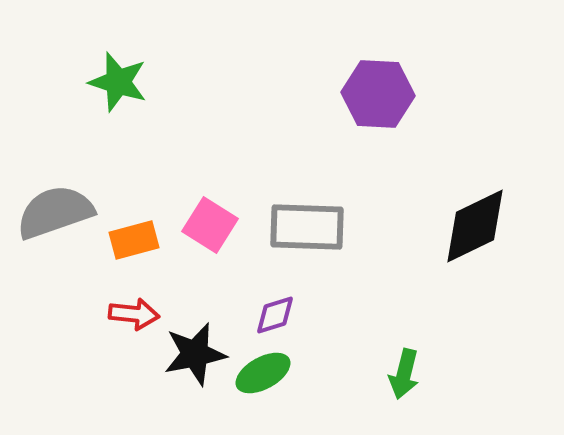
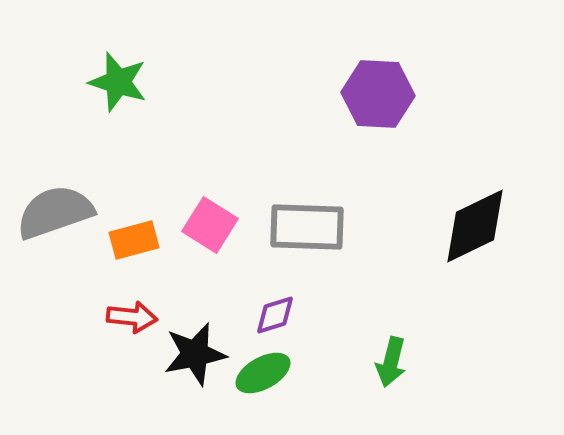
red arrow: moved 2 px left, 3 px down
green arrow: moved 13 px left, 12 px up
